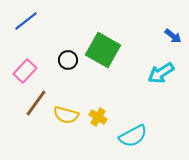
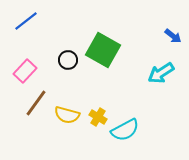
yellow semicircle: moved 1 px right
cyan semicircle: moved 8 px left, 6 px up
